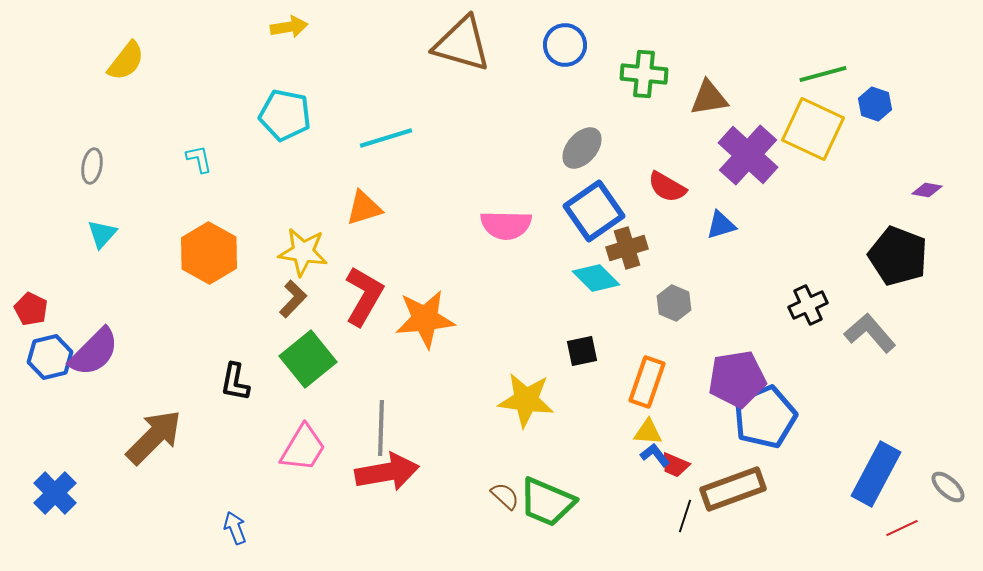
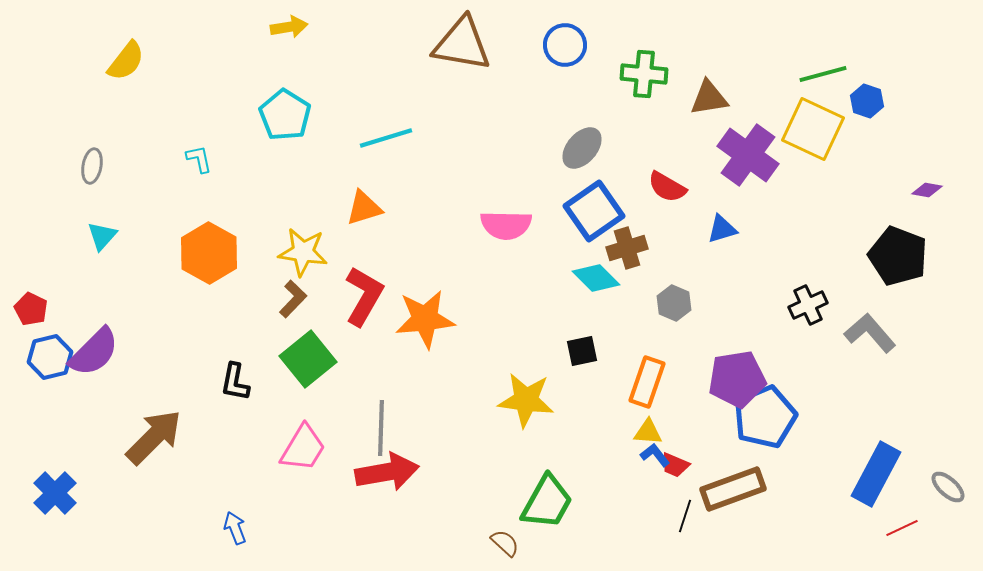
brown triangle at (462, 44): rotated 6 degrees counterclockwise
blue hexagon at (875, 104): moved 8 px left, 3 px up
cyan pentagon at (285, 115): rotated 21 degrees clockwise
purple cross at (748, 155): rotated 6 degrees counterclockwise
blue triangle at (721, 225): moved 1 px right, 4 px down
cyan triangle at (102, 234): moved 2 px down
brown semicircle at (505, 496): moved 47 px down
green trapezoid at (547, 502): rotated 84 degrees counterclockwise
